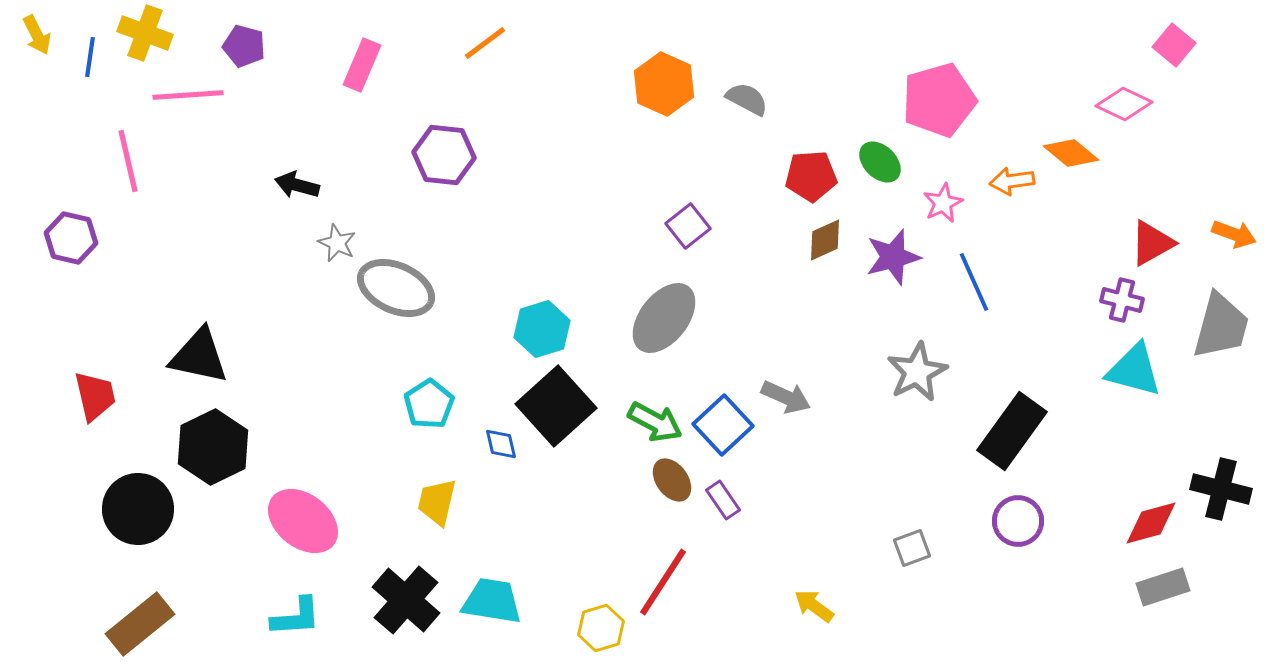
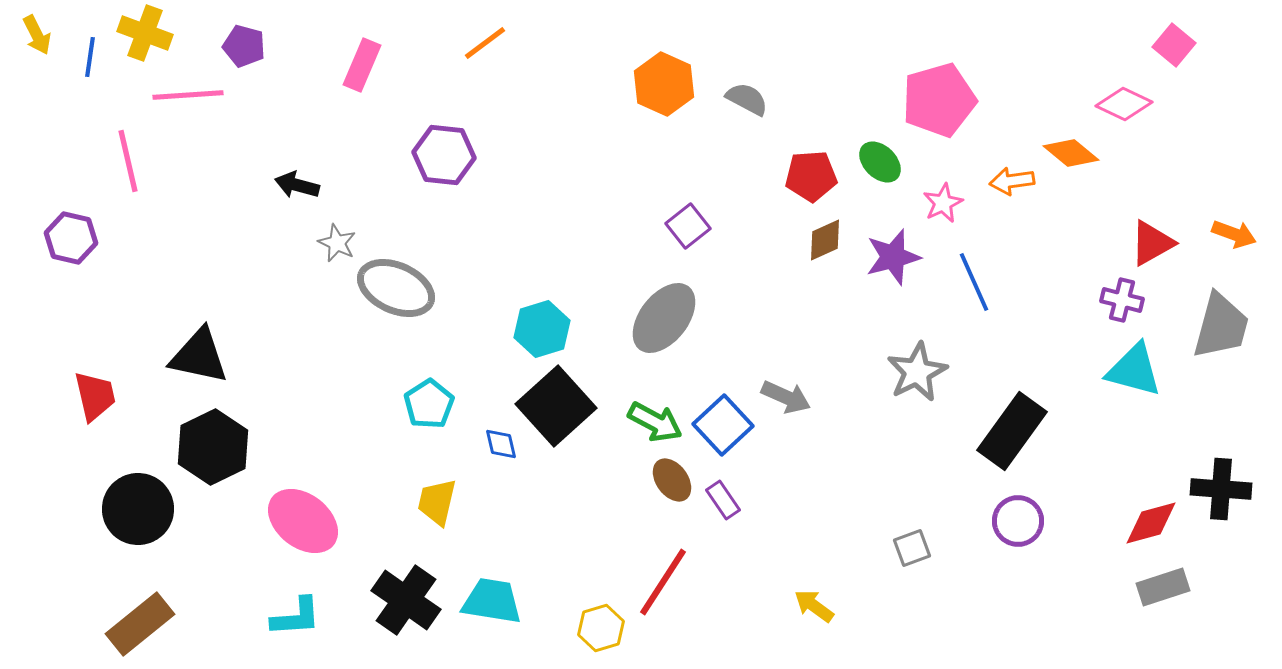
black cross at (1221, 489): rotated 10 degrees counterclockwise
black cross at (406, 600): rotated 6 degrees counterclockwise
